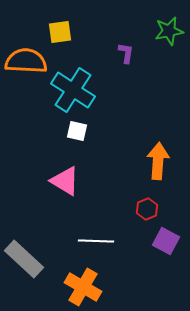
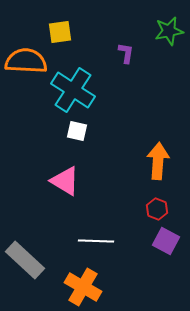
red hexagon: moved 10 px right; rotated 15 degrees counterclockwise
gray rectangle: moved 1 px right, 1 px down
